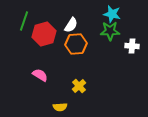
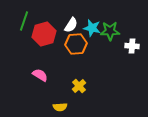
cyan star: moved 20 px left, 14 px down
